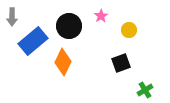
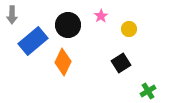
gray arrow: moved 2 px up
black circle: moved 1 px left, 1 px up
yellow circle: moved 1 px up
black square: rotated 12 degrees counterclockwise
green cross: moved 3 px right, 1 px down
